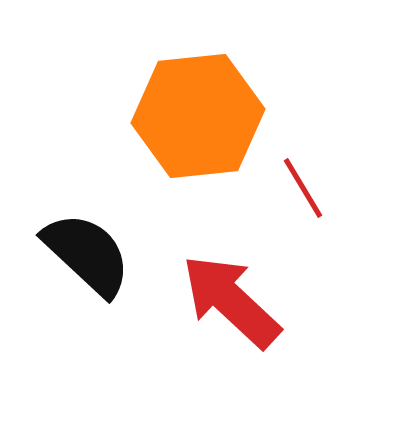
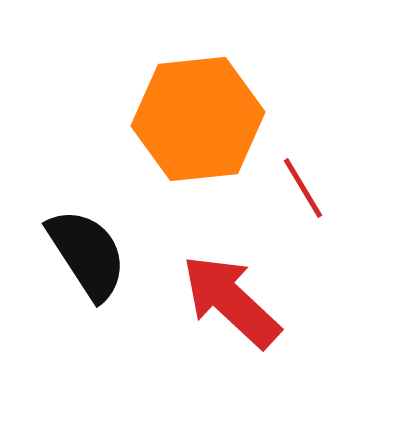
orange hexagon: moved 3 px down
black semicircle: rotated 14 degrees clockwise
